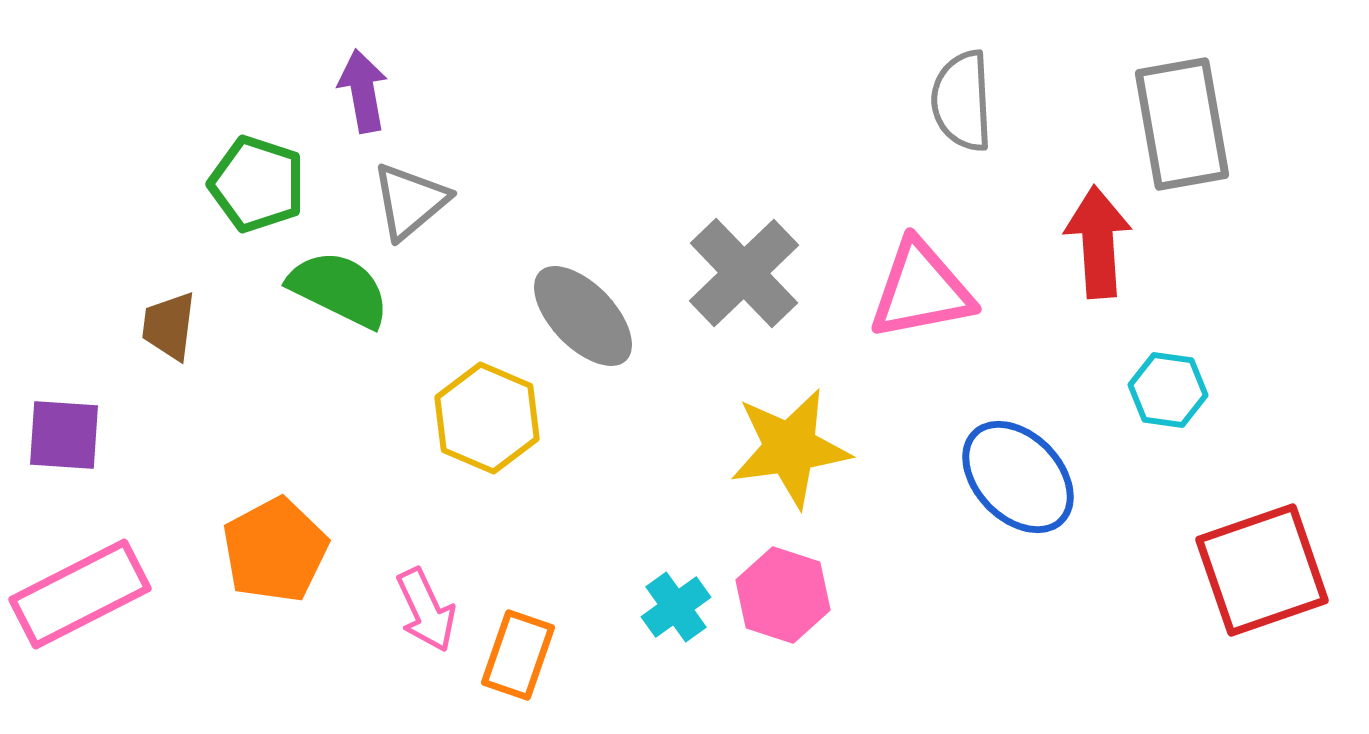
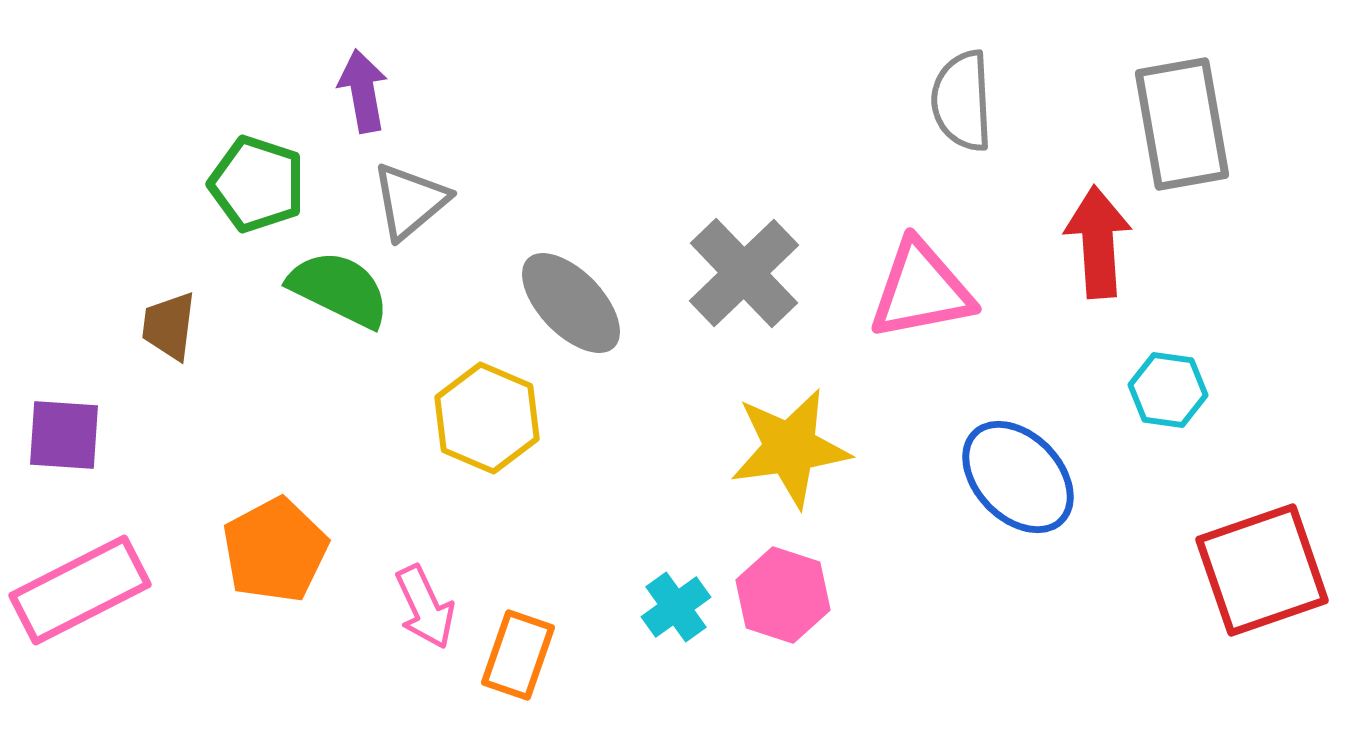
gray ellipse: moved 12 px left, 13 px up
pink rectangle: moved 4 px up
pink arrow: moved 1 px left, 3 px up
